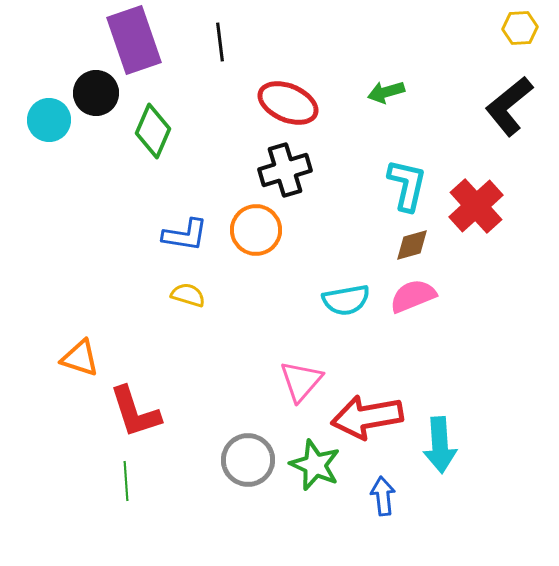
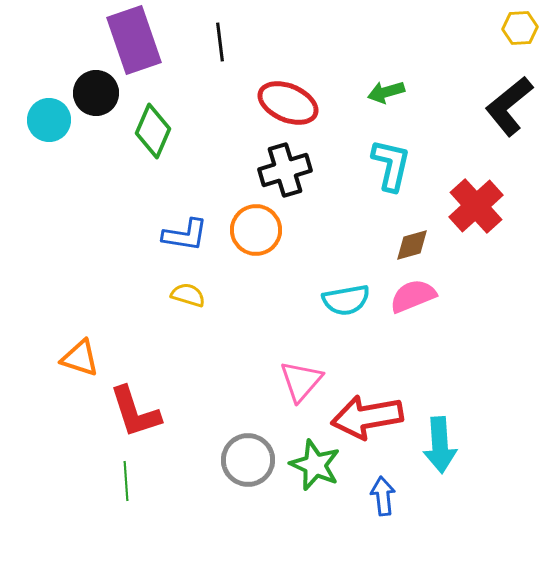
cyan L-shape: moved 16 px left, 20 px up
